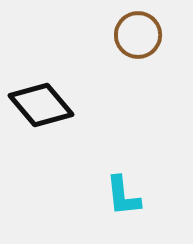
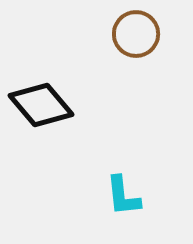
brown circle: moved 2 px left, 1 px up
